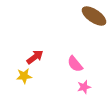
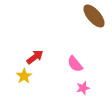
brown ellipse: rotated 15 degrees clockwise
yellow star: rotated 28 degrees counterclockwise
pink star: moved 1 px left, 1 px down
